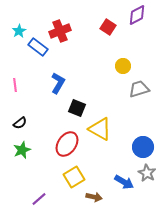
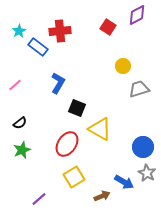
red cross: rotated 15 degrees clockwise
pink line: rotated 56 degrees clockwise
brown arrow: moved 8 px right, 1 px up; rotated 35 degrees counterclockwise
